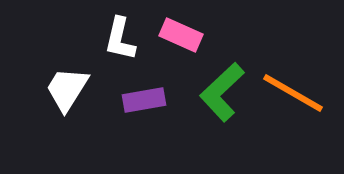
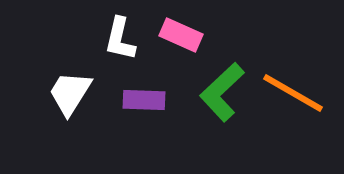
white trapezoid: moved 3 px right, 4 px down
purple rectangle: rotated 12 degrees clockwise
